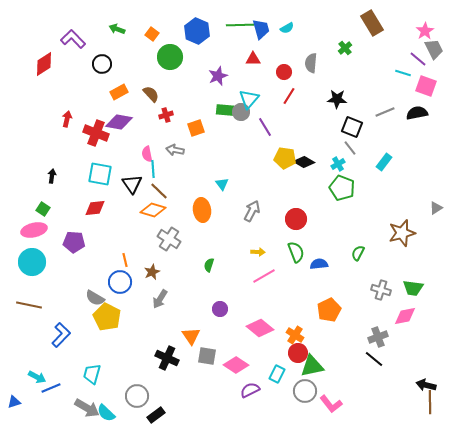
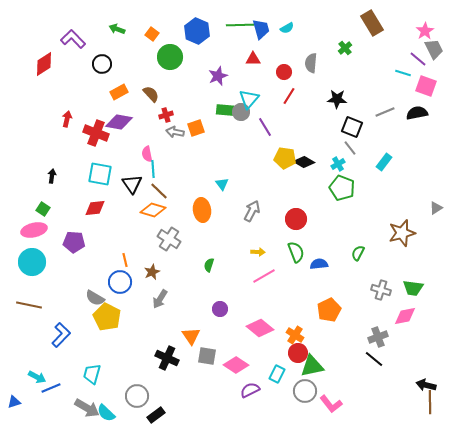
gray arrow at (175, 150): moved 18 px up
